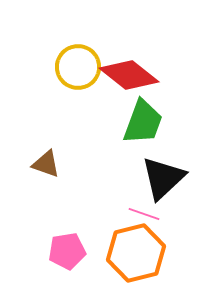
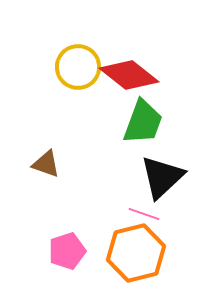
black triangle: moved 1 px left, 1 px up
pink pentagon: rotated 9 degrees counterclockwise
